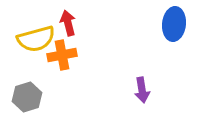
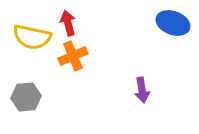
blue ellipse: moved 1 px left, 1 px up; rotated 76 degrees counterclockwise
yellow semicircle: moved 4 px left, 2 px up; rotated 27 degrees clockwise
orange cross: moved 11 px right, 1 px down; rotated 12 degrees counterclockwise
gray hexagon: moved 1 px left; rotated 12 degrees clockwise
